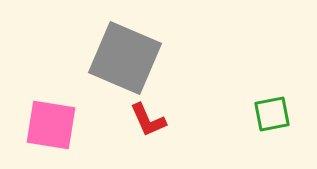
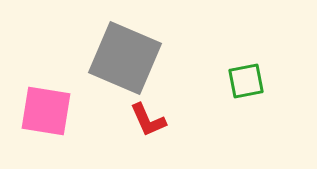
green square: moved 26 px left, 33 px up
pink square: moved 5 px left, 14 px up
